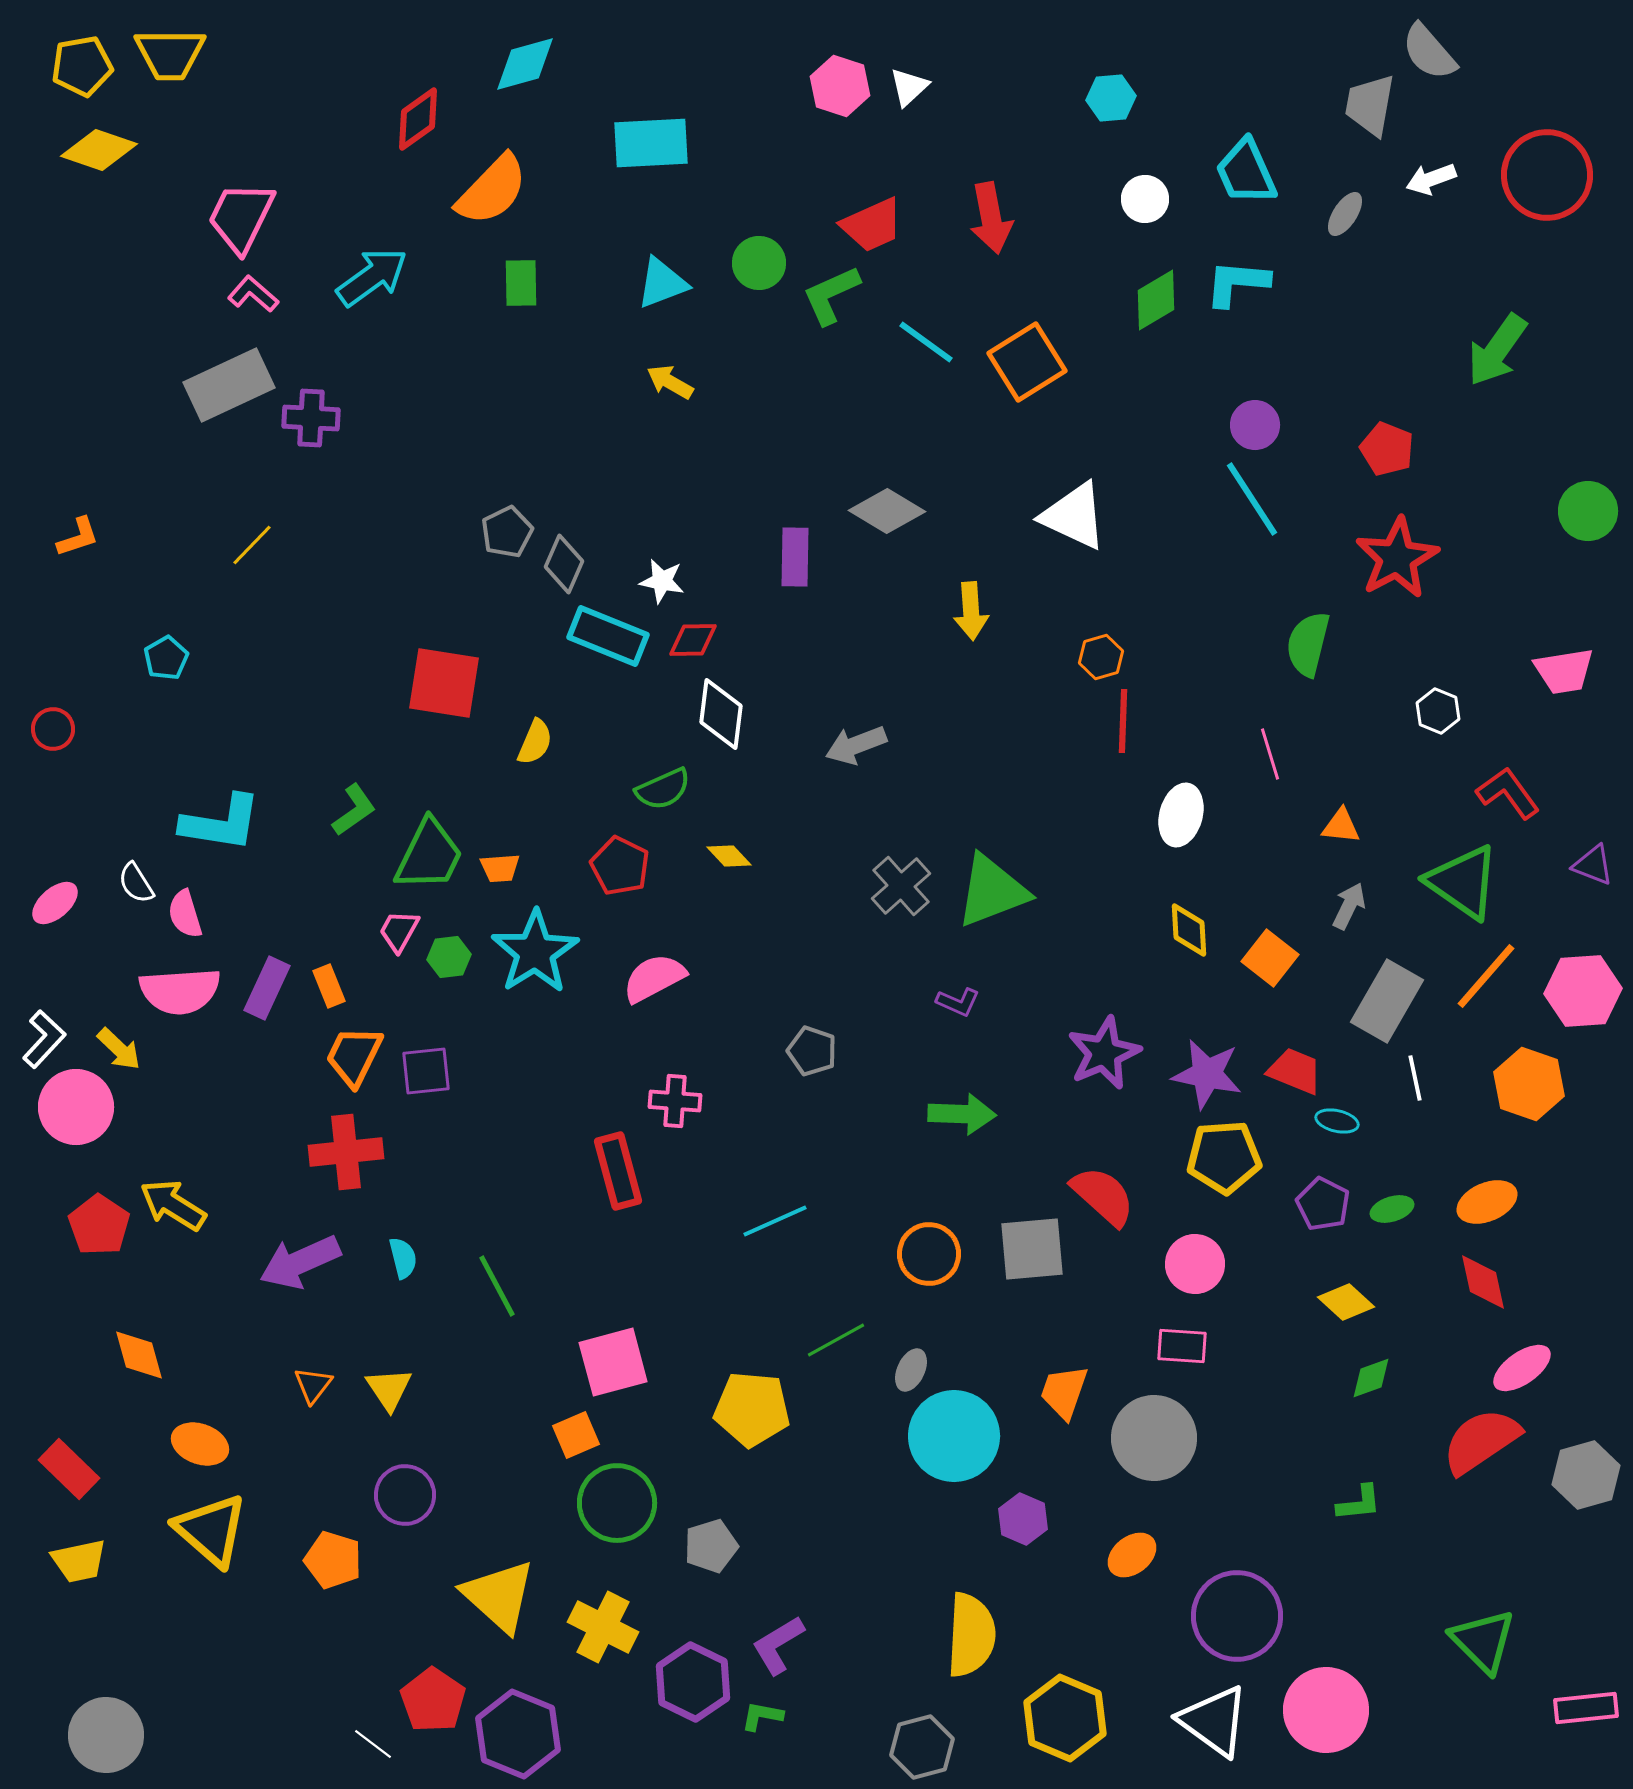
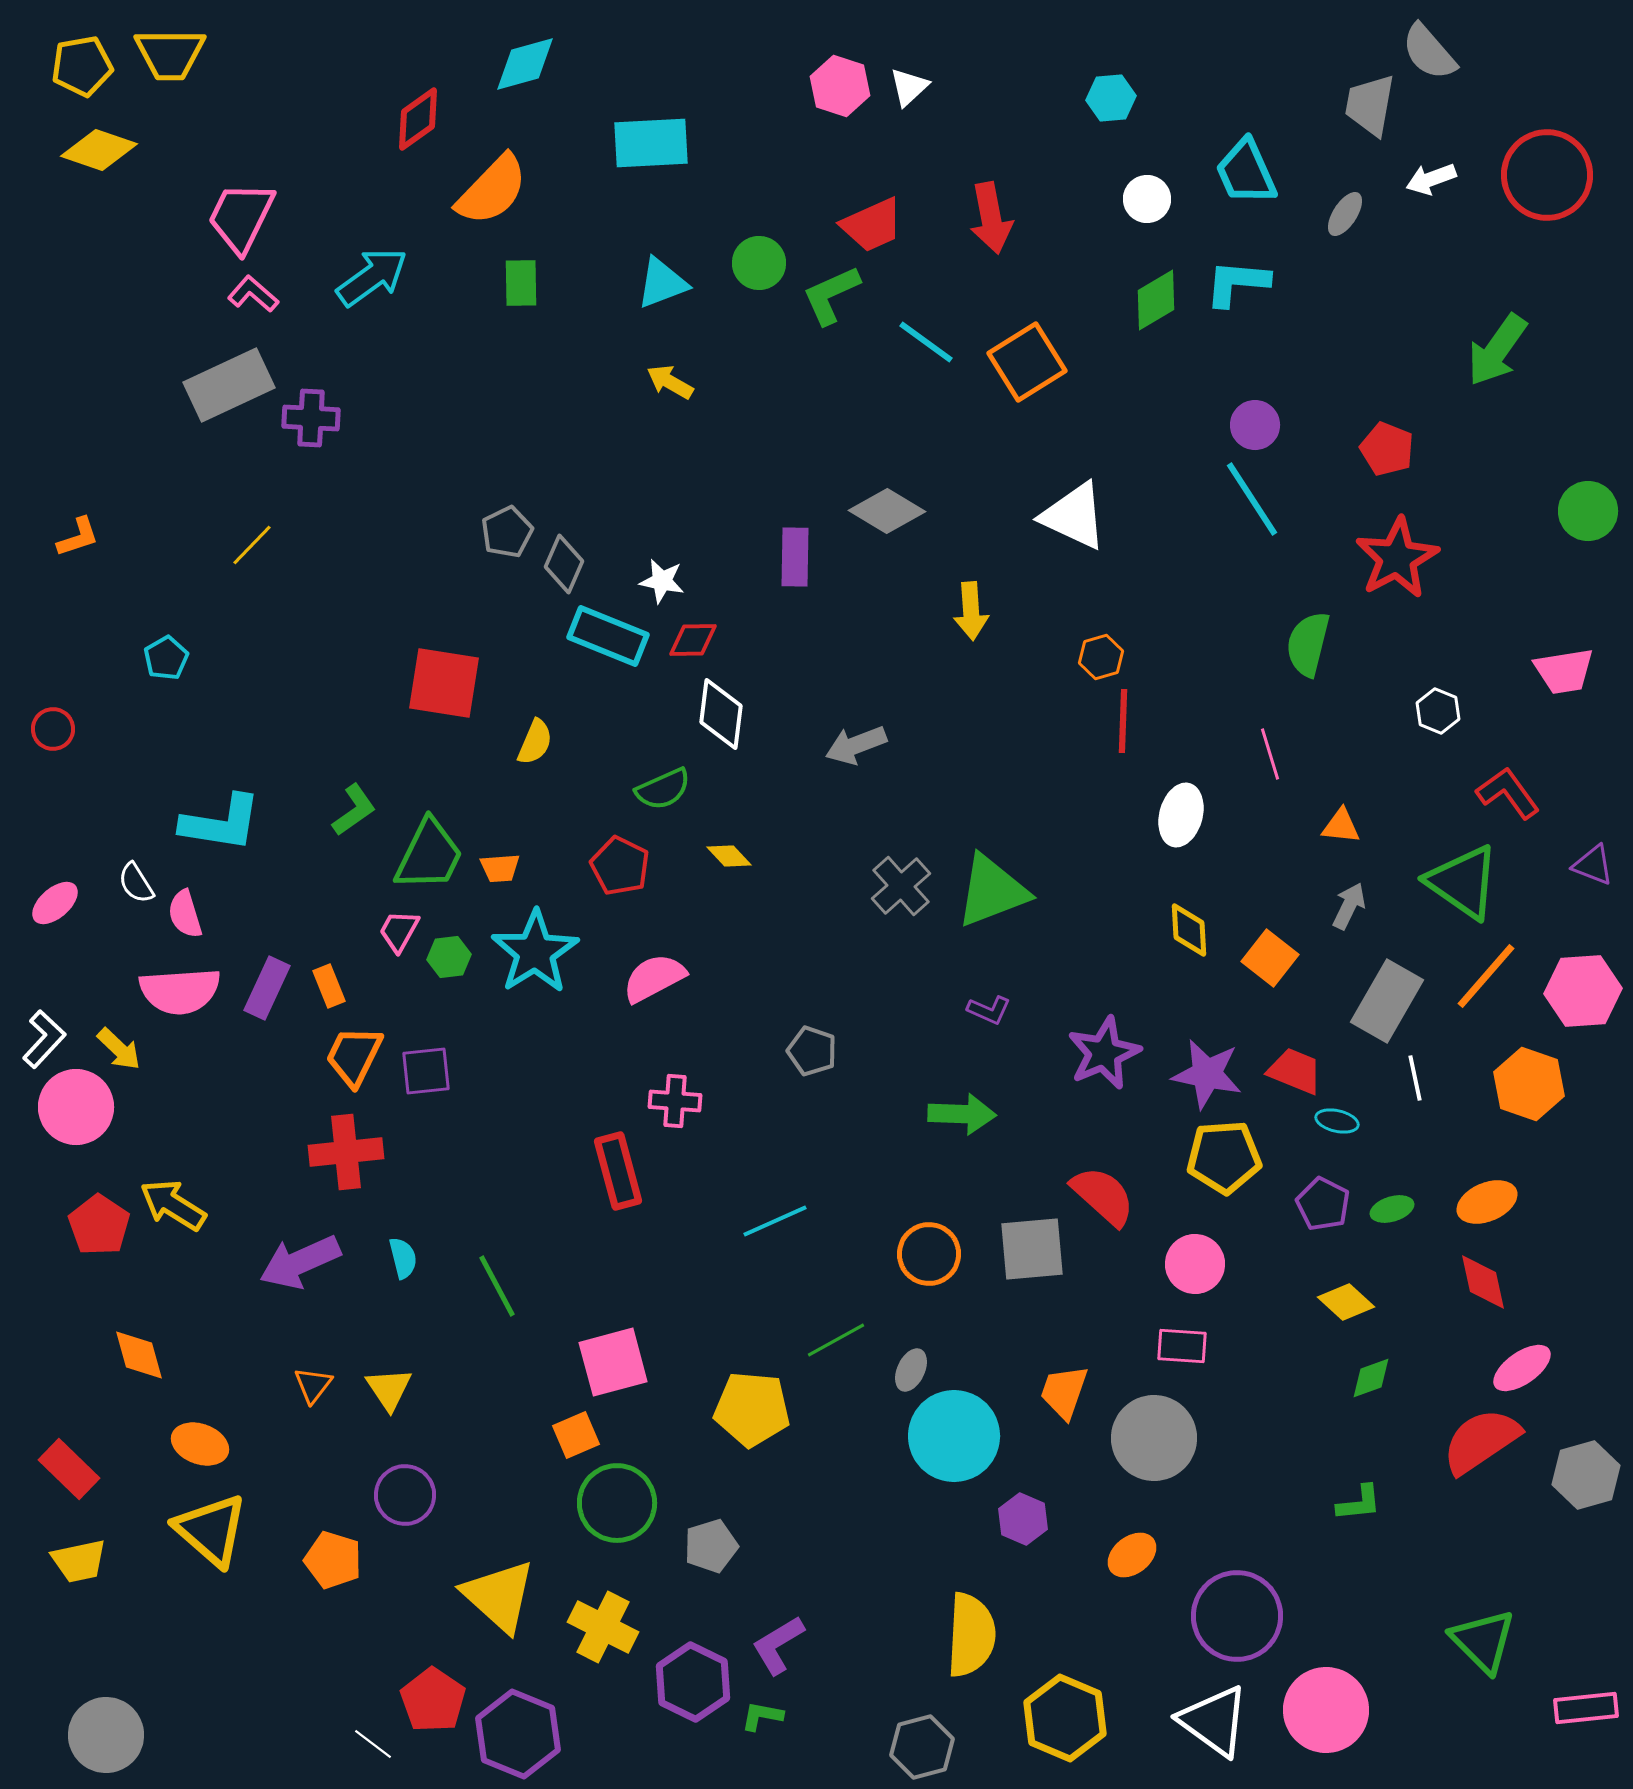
white circle at (1145, 199): moved 2 px right
purple L-shape at (958, 1002): moved 31 px right, 8 px down
